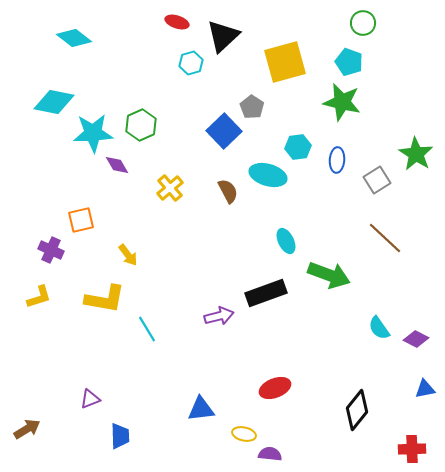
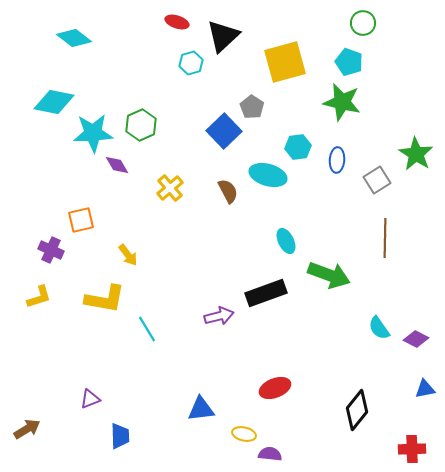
brown line at (385, 238): rotated 48 degrees clockwise
